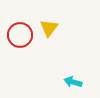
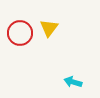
red circle: moved 2 px up
